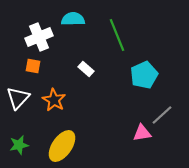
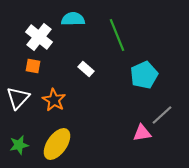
white cross: rotated 28 degrees counterclockwise
yellow ellipse: moved 5 px left, 2 px up
